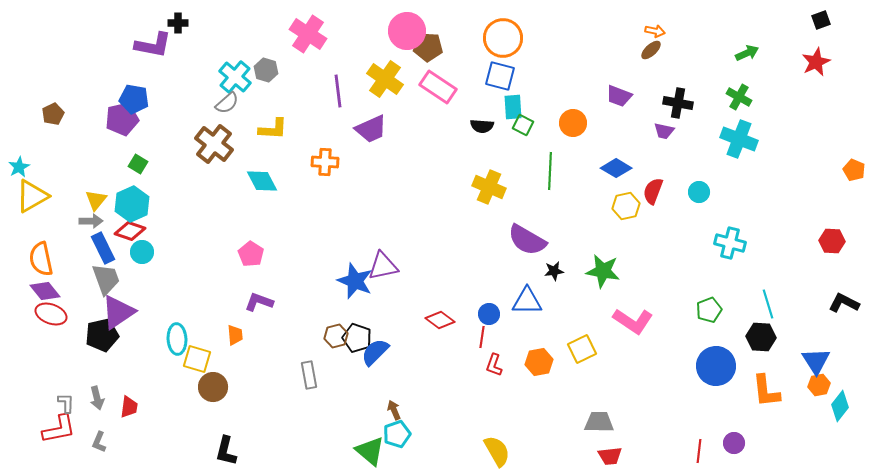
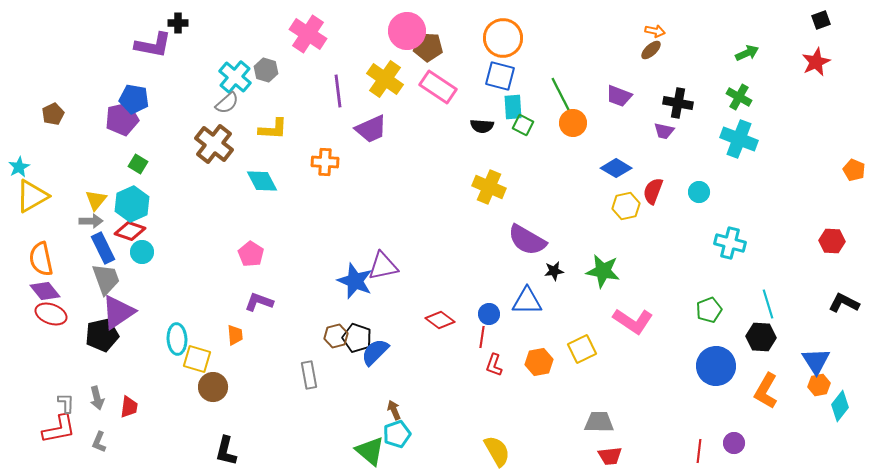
green line at (550, 171): moved 11 px right, 76 px up; rotated 30 degrees counterclockwise
orange L-shape at (766, 391): rotated 36 degrees clockwise
